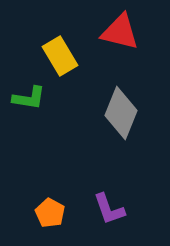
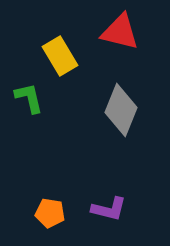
green L-shape: rotated 112 degrees counterclockwise
gray diamond: moved 3 px up
purple L-shape: rotated 57 degrees counterclockwise
orange pentagon: rotated 20 degrees counterclockwise
